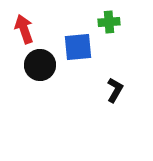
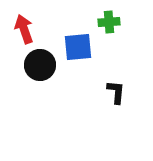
black L-shape: moved 1 px right, 2 px down; rotated 25 degrees counterclockwise
